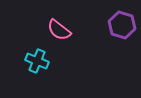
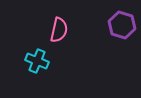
pink semicircle: rotated 115 degrees counterclockwise
